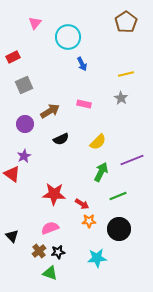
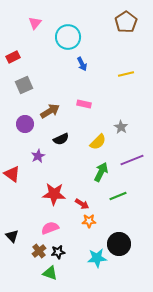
gray star: moved 29 px down
purple star: moved 14 px right
black circle: moved 15 px down
